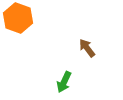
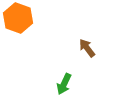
green arrow: moved 2 px down
